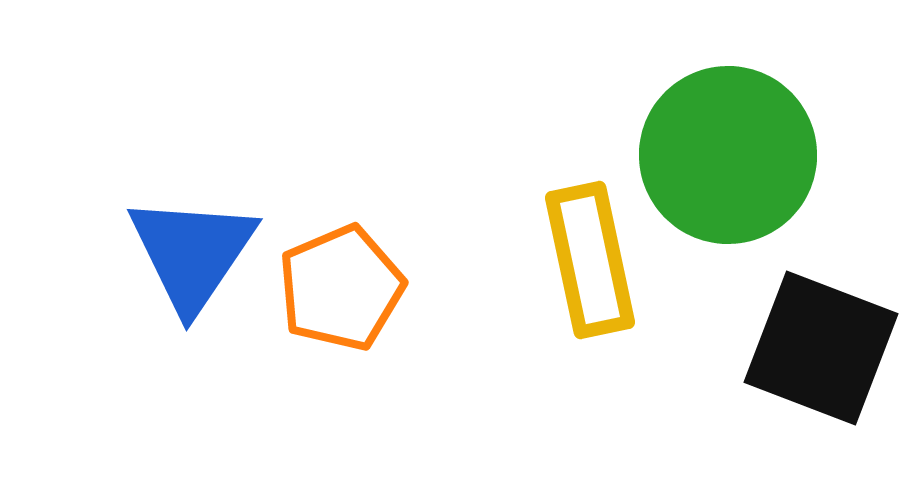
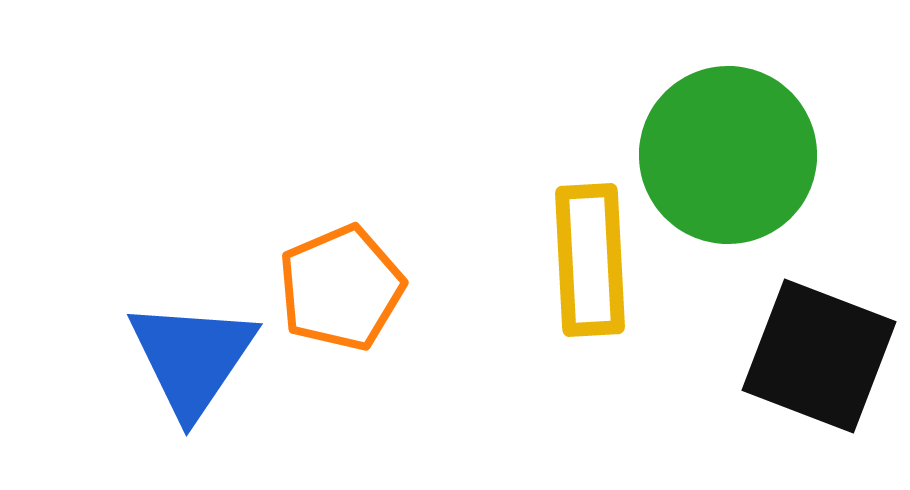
blue triangle: moved 105 px down
yellow rectangle: rotated 9 degrees clockwise
black square: moved 2 px left, 8 px down
